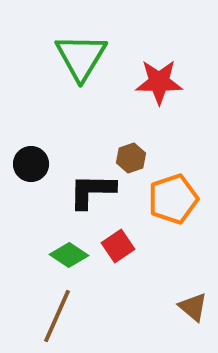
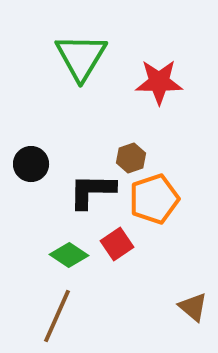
orange pentagon: moved 19 px left
red square: moved 1 px left, 2 px up
